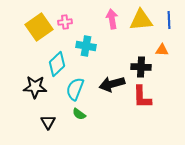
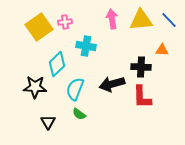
blue line: rotated 42 degrees counterclockwise
